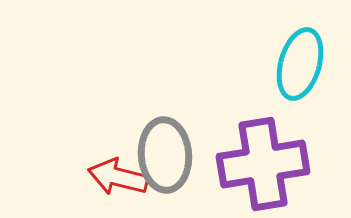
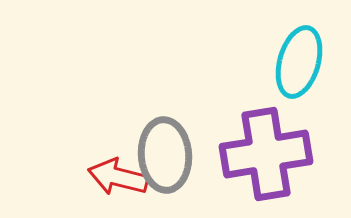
cyan ellipse: moved 1 px left, 2 px up
purple cross: moved 3 px right, 10 px up
